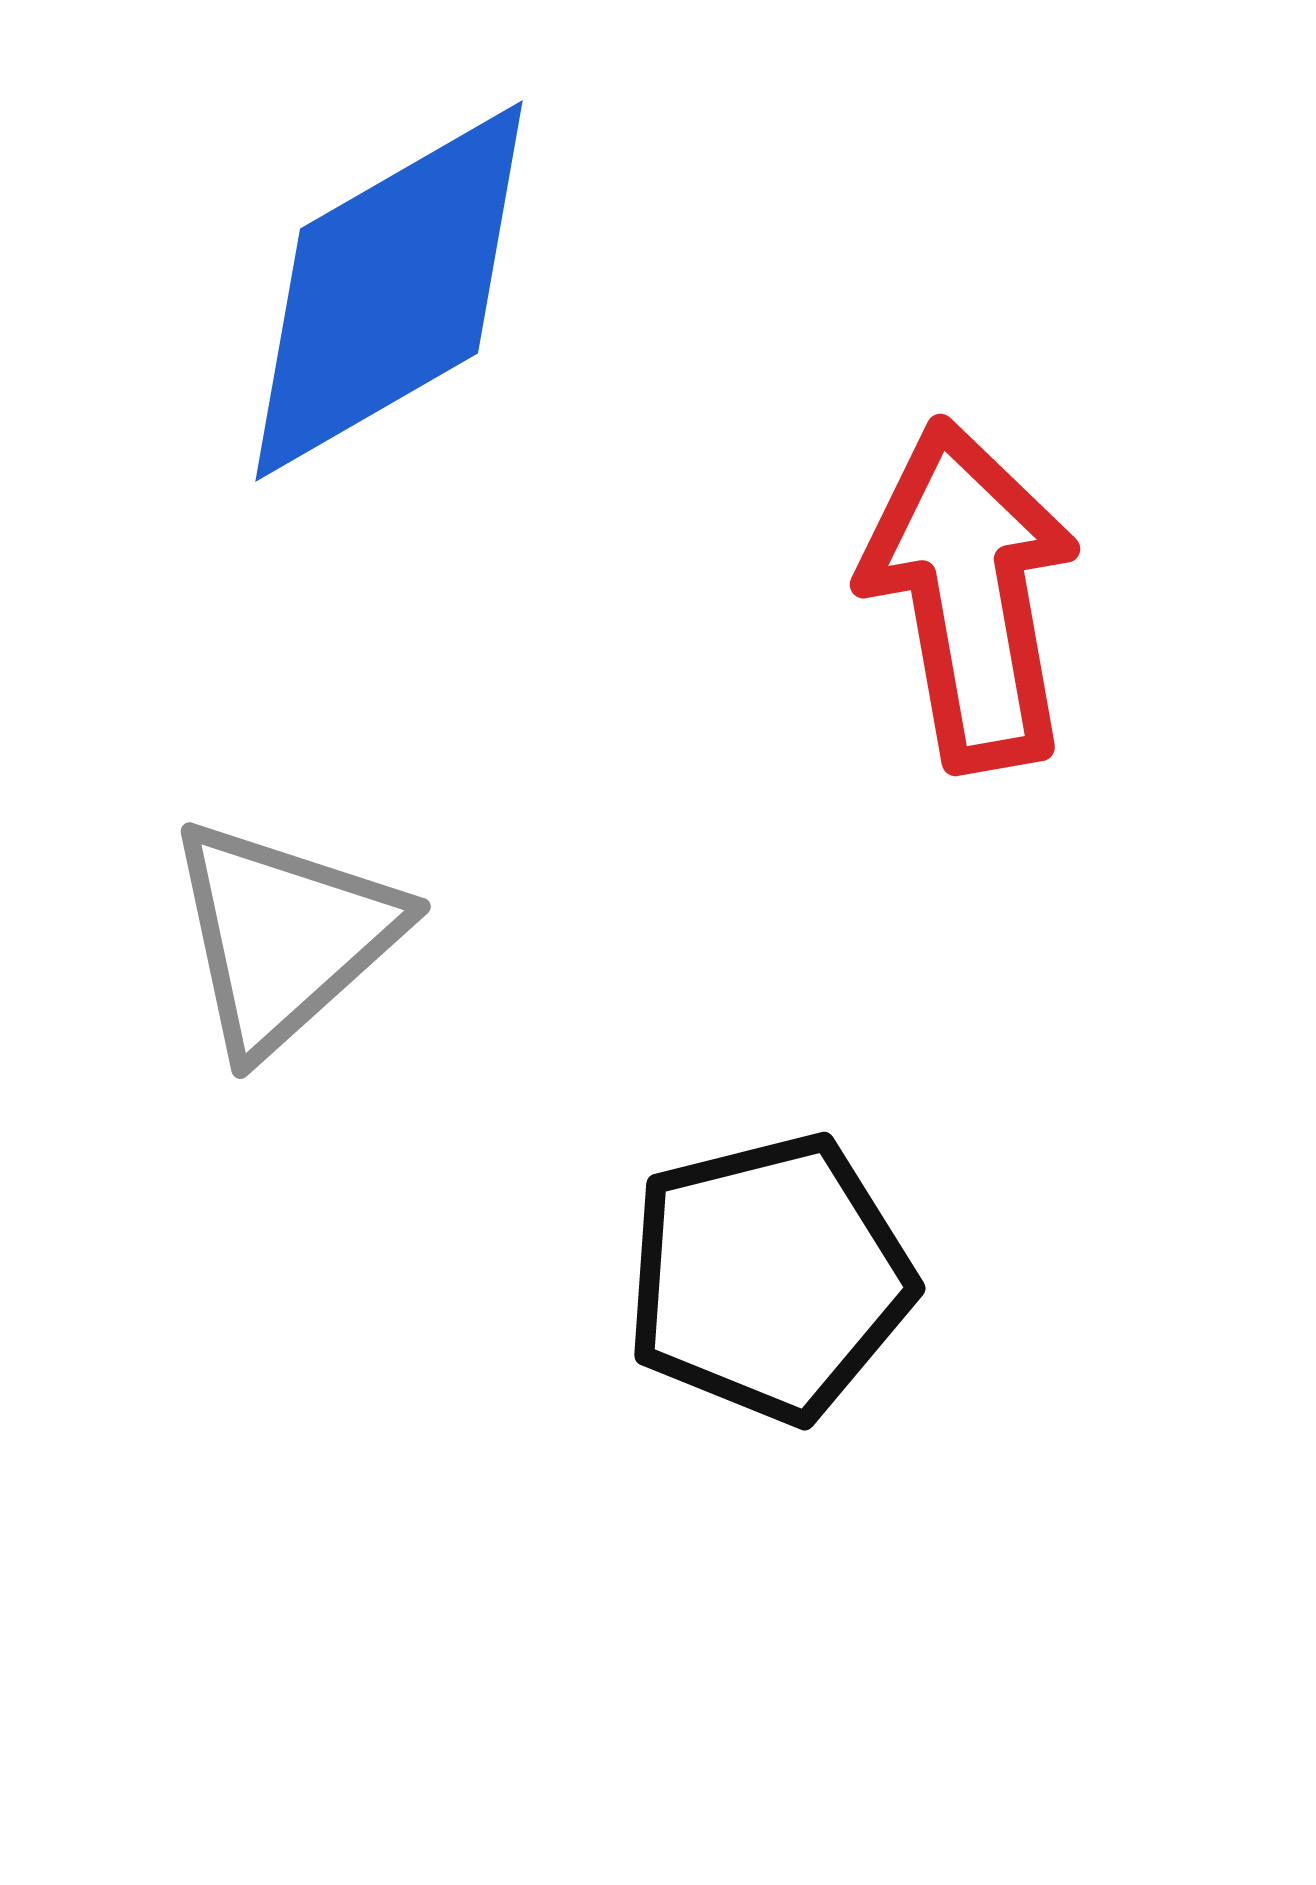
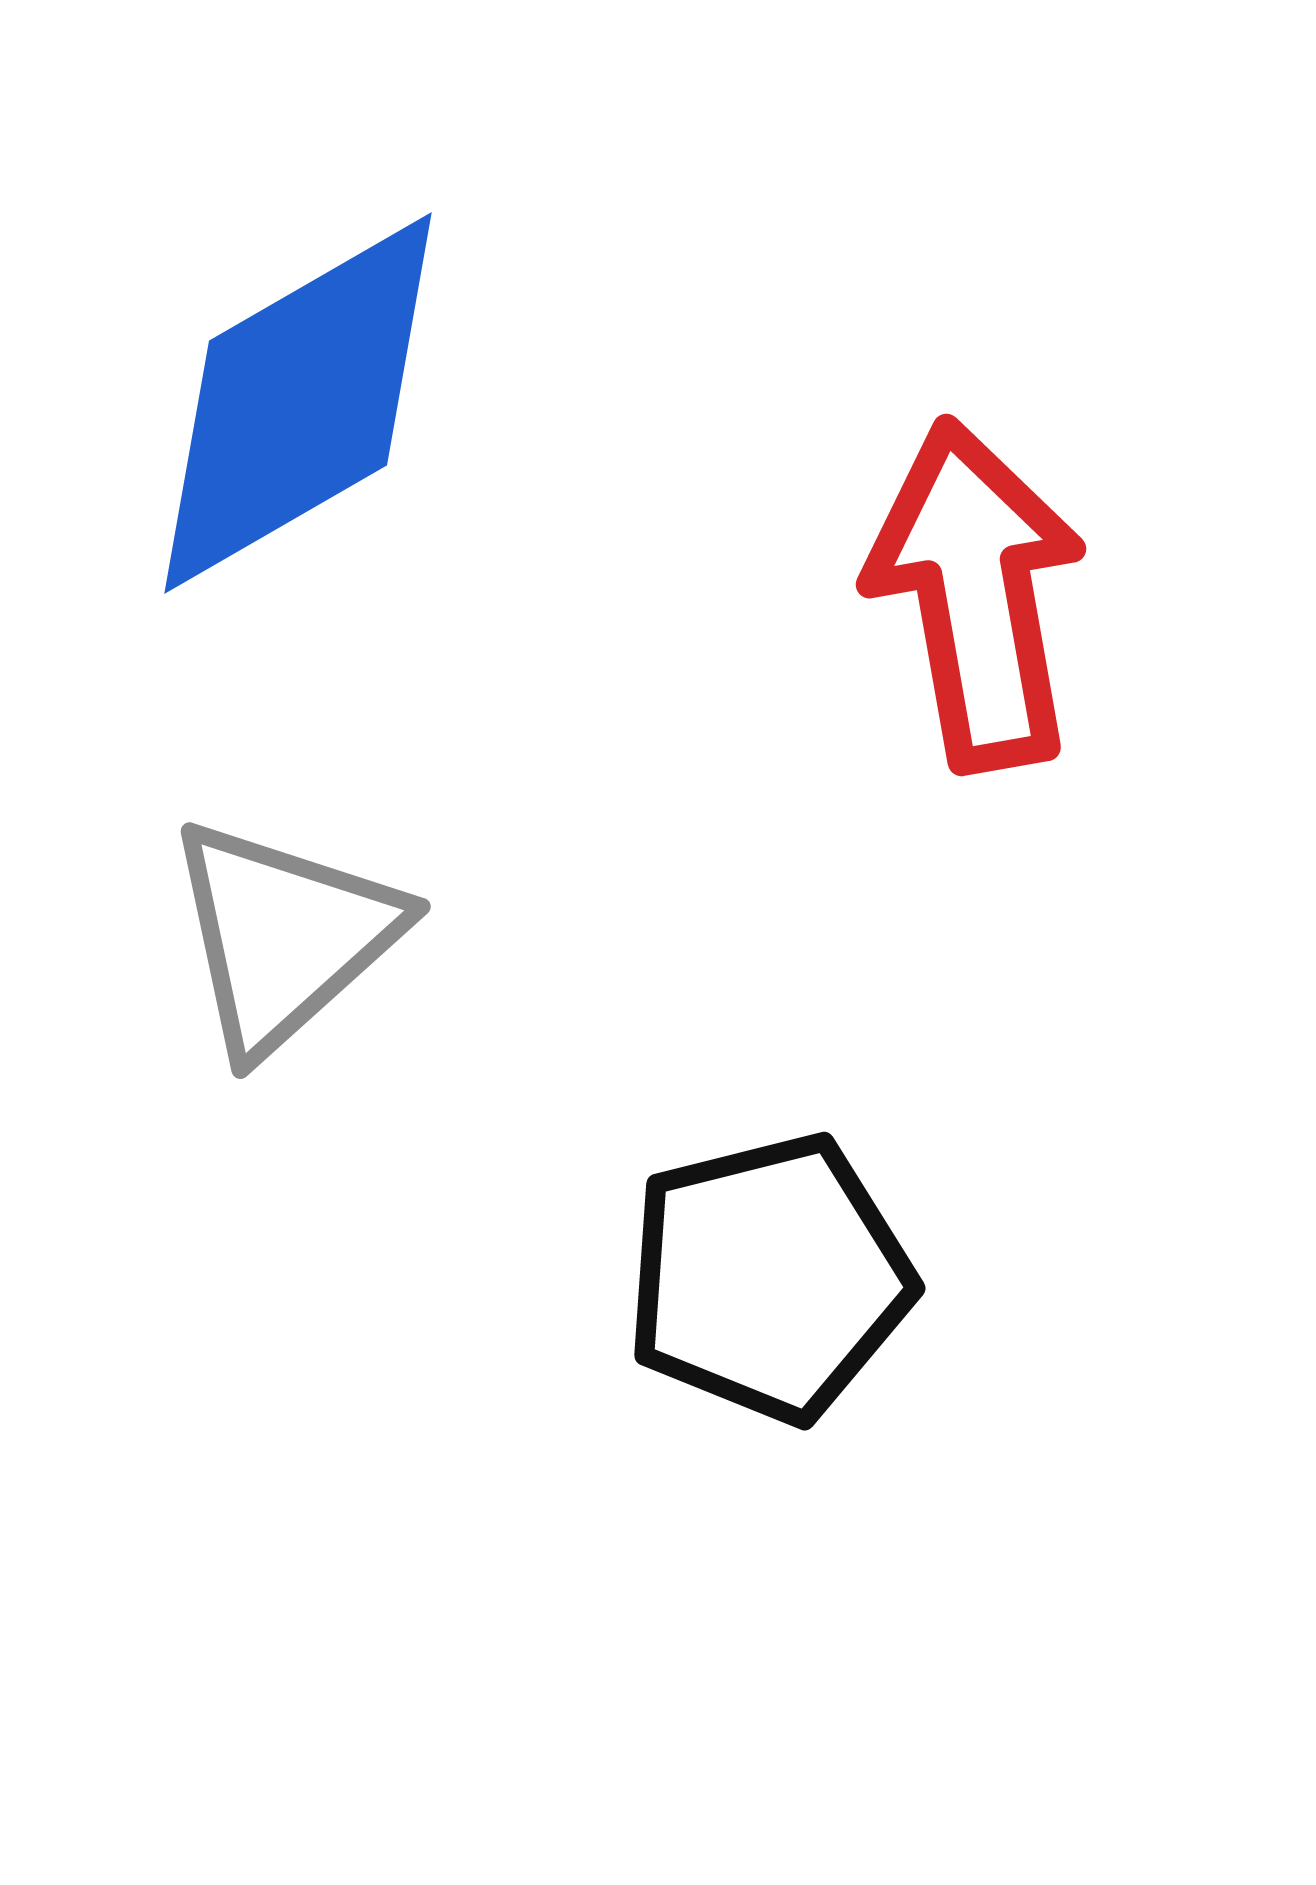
blue diamond: moved 91 px left, 112 px down
red arrow: moved 6 px right
